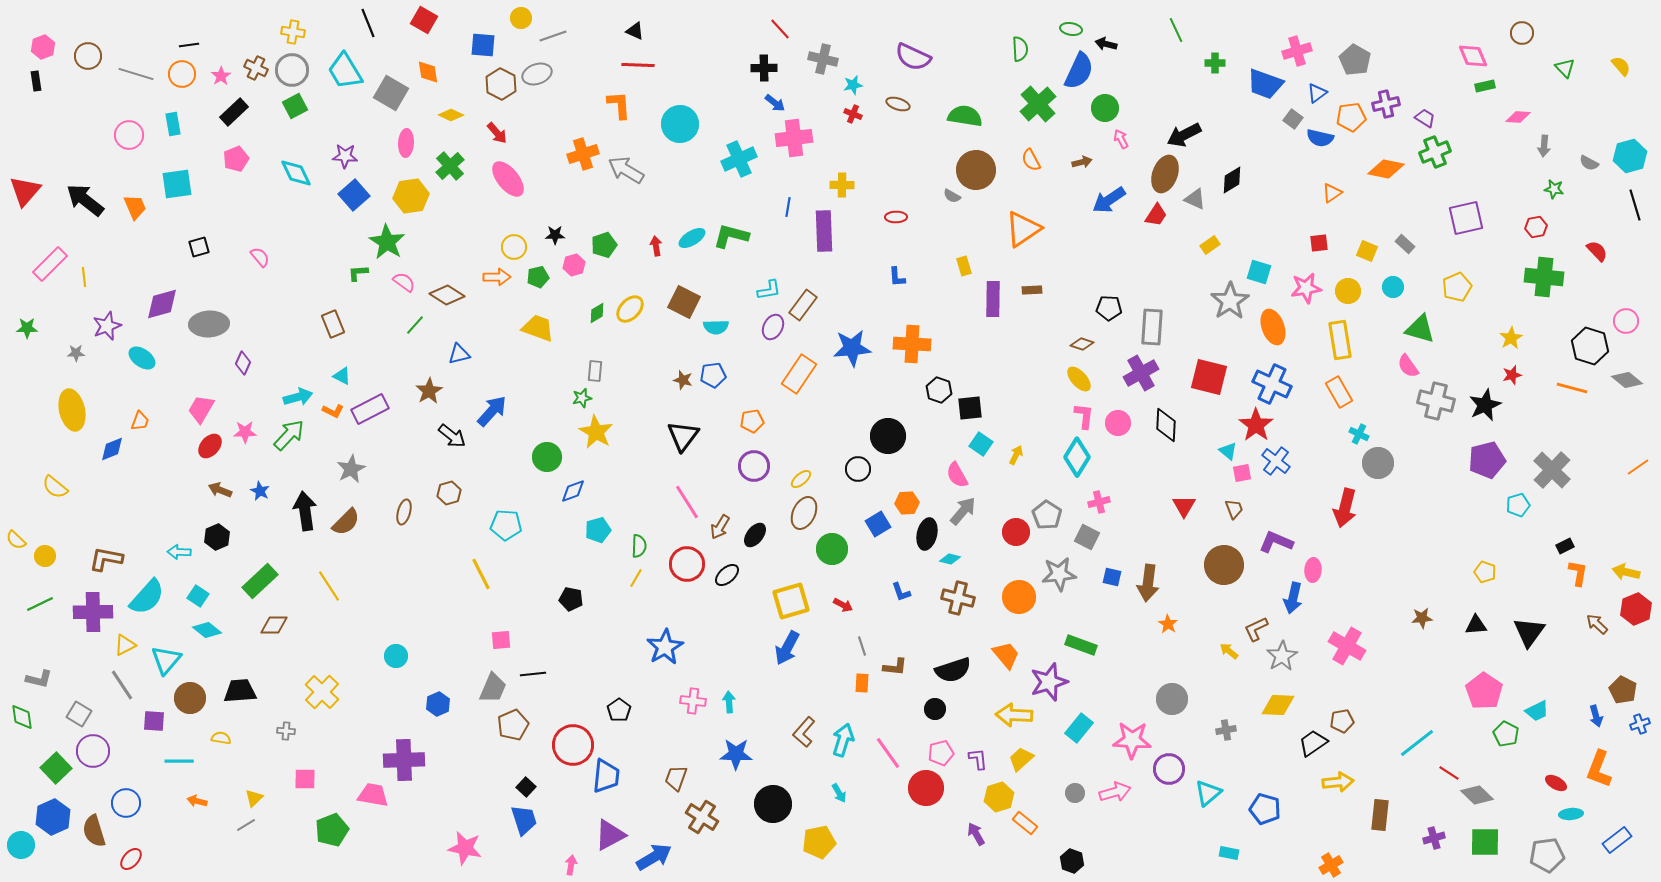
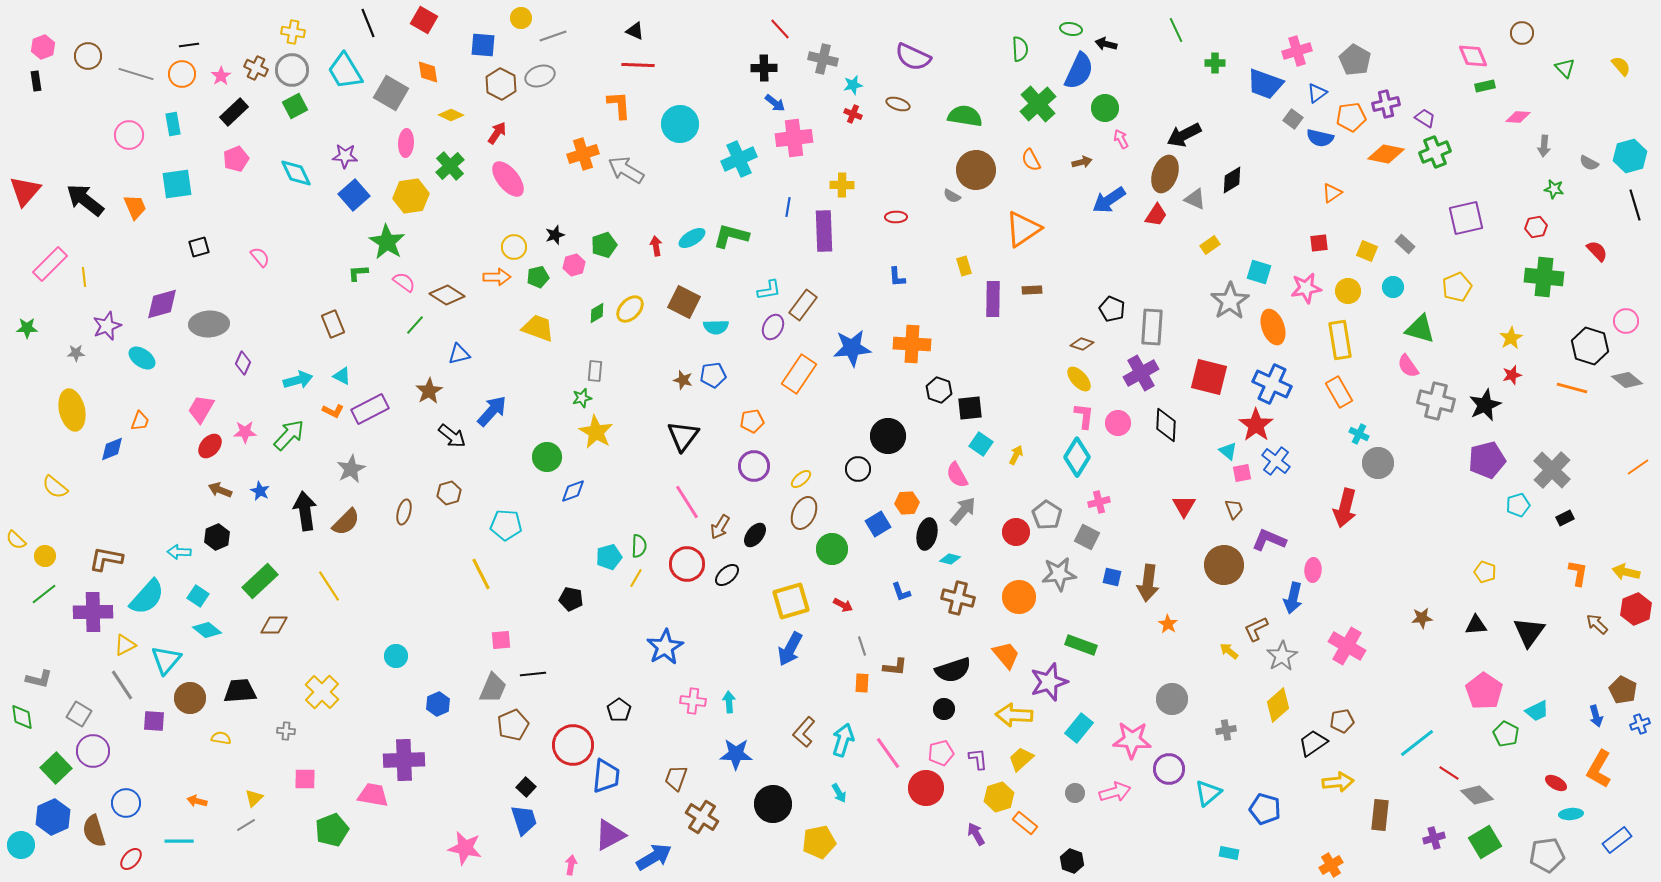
gray ellipse at (537, 74): moved 3 px right, 2 px down
red arrow at (497, 133): rotated 105 degrees counterclockwise
orange diamond at (1386, 169): moved 15 px up
black star at (555, 235): rotated 18 degrees counterclockwise
black pentagon at (1109, 308): moved 3 px right, 1 px down; rotated 20 degrees clockwise
cyan arrow at (298, 397): moved 17 px up
cyan pentagon at (598, 530): moved 11 px right, 27 px down
purple L-shape at (1276, 542): moved 7 px left, 2 px up
black rectangle at (1565, 546): moved 28 px up
green line at (40, 604): moved 4 px right, 10 px up; rotated 12 degrees counterclockwise
blue arrow at (787, 648): moved 3 px right, 1 px down
yellow diamond at (1278, 705): rotated 44 degrees counterclockwise
black circle at (935, 709): moved 9 px right
cyan line at (179, 761): moved 80 px down
orange L-shape at (1599, 769): rotated 9 degrees clockwise
green square at (1485, 842): rotated 32 degrees counterclockwise
